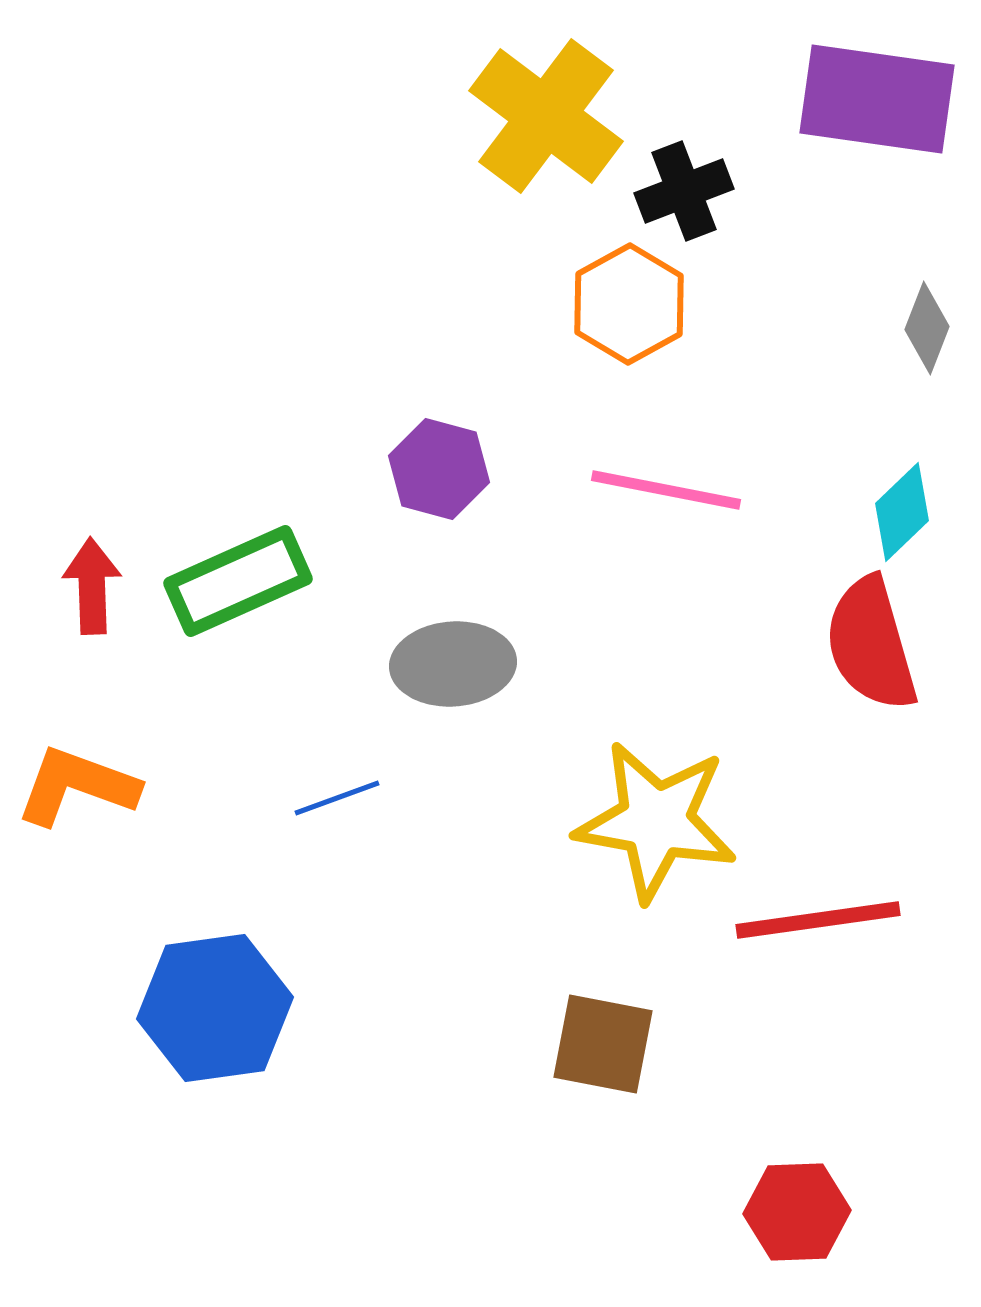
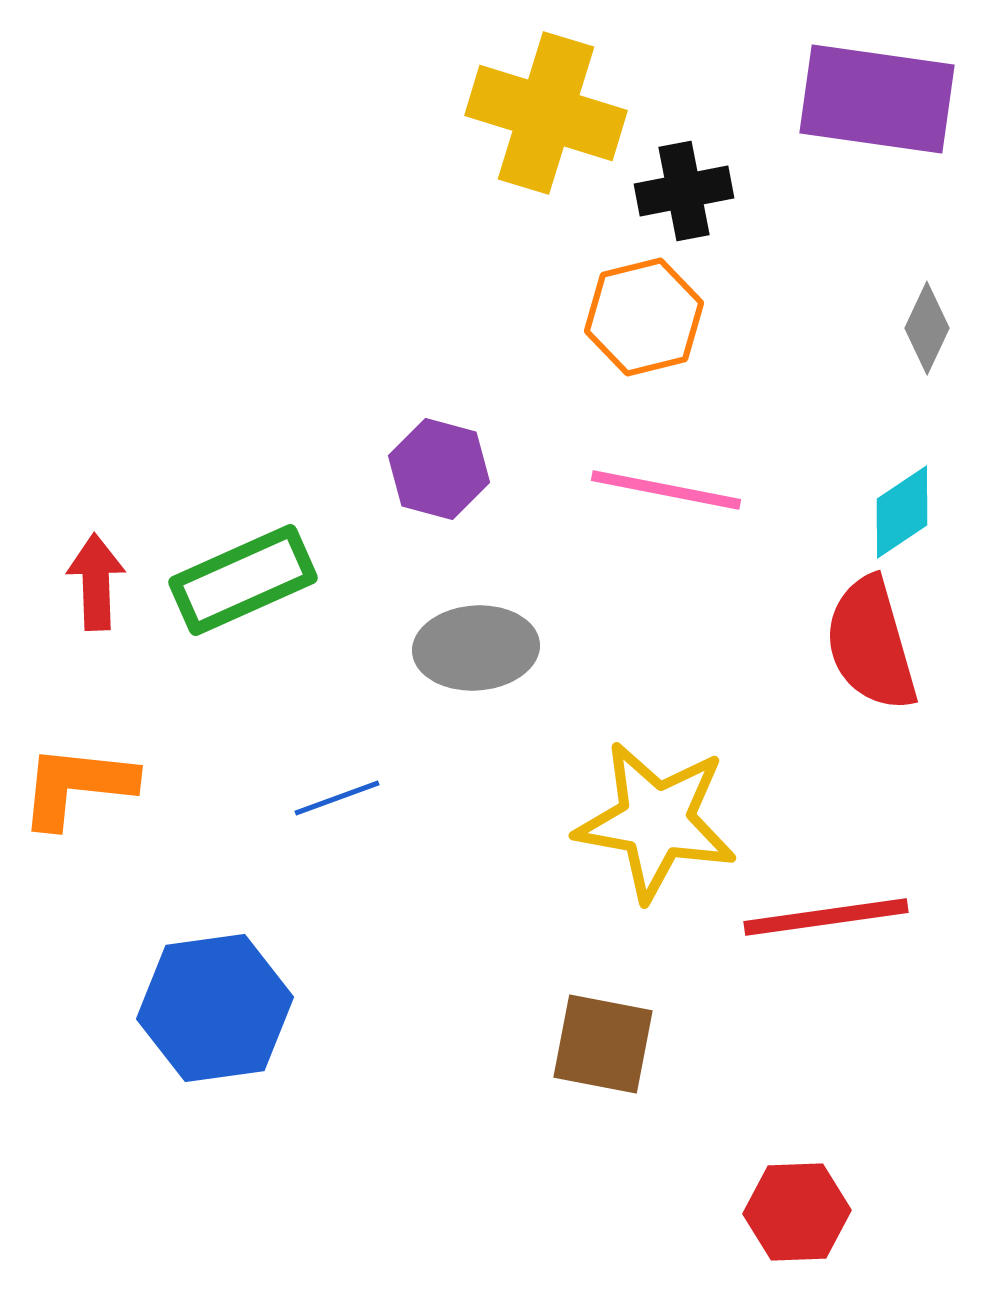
yellow cross: moved 3 px up; rotated 20 degrees counterclockwise
black cross: rotated 10 degrees clockwise
orange hexagon: moved 15 px right, 13 px down; rotated 15 degrees clockwise
gray diamond: rotated 4 degrees clockwise
cyan diamond: rotated 10 degrees clockwise
green rectangle: moved 5 px right, 1 px up
red arrow: moved 4 px right, 4 px up
gray ellipse: moved 23 px right, 16 px up
orange L-shape: rotated 14 degrees counterclockwise
red line: moved 8 px right, 3 px up
